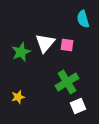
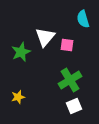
white triangle: moved 6 px up
green cross: moved 3 px right, 2 px up
white square: moved 4 px left
